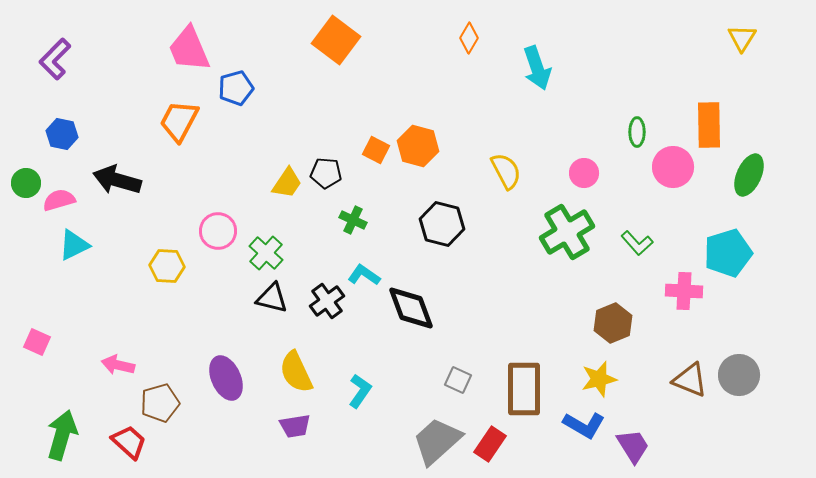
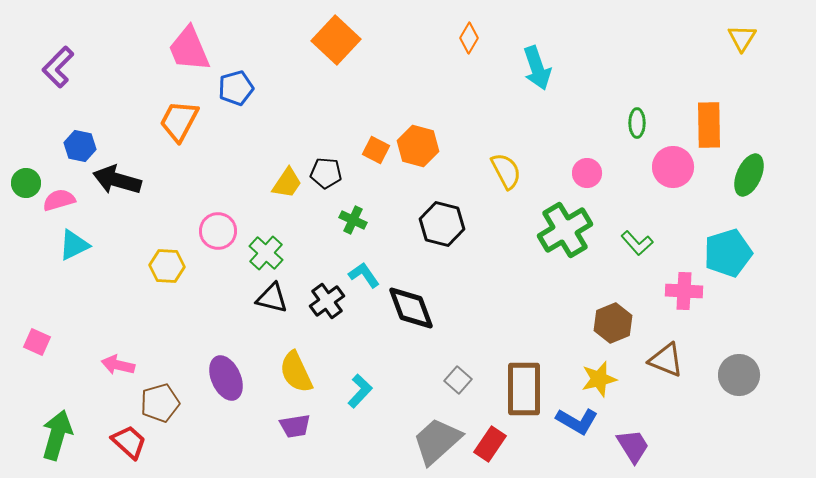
orange square at (336, 40): rotated 6 degrees clockwise
purple L-shape at (55, 59): moved 3 px right, 8 px down
green ellipse at (637, 132): moved 9 px up
blue hexagon at (62, 134): moved 18 px right, 12 px down
pink circle at (584, 173): moved 3 px right
green cross at (567, 232): moved 2 px left, 2 px up
cyan L-shape at (364, 275): rotated 20 degrees clockwise
gray square at (458, 380): rotated 16 degrees clockwise
brown triangle at (690, 380): moved 24 px left, 20 px up
cyan L-shape at (360, 391): rotated 8 degrees clockwise
blue L-shape at (584, 425): moved 7 px left, 4 px up
green arrow at (62, 435): moved 5 px left
